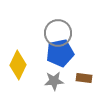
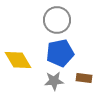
gray circle: moved 1 px left, 13 px up
yellow diamond: moved 5 px up; rotated 56 degrees counterclockwise
